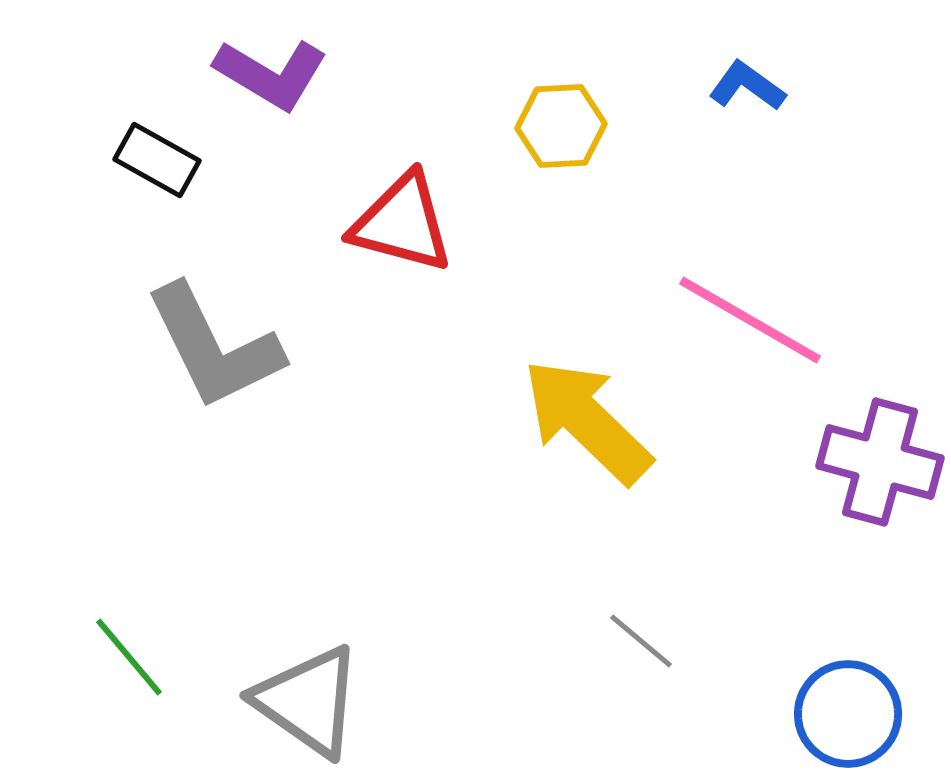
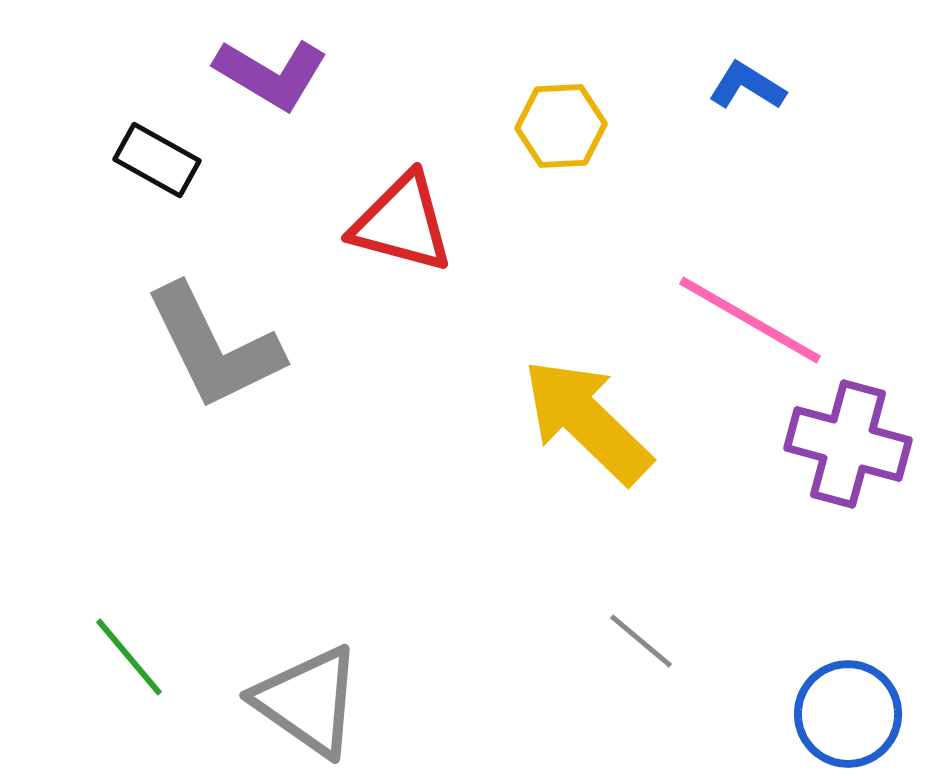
blue L-shape: rotated 4 degrees counterclockwise
purple cross: moved 32 px left, 18 px up
